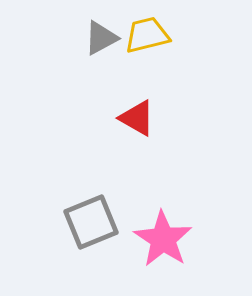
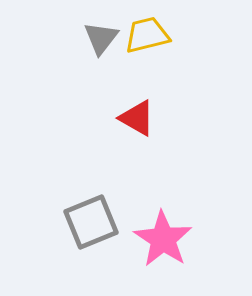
gray triangle: rotated 24 degrees counterclockwise
